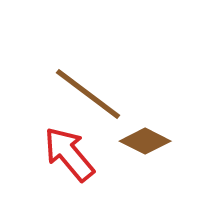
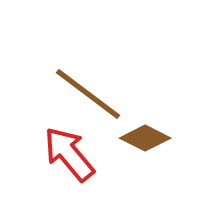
brown diamond: moved 3 px up
